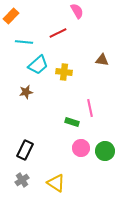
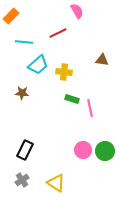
brown star: moved 4 px left, 1 px down; rotated 16 degrees clockwise
green rectangle: moved 23 px up
pink circle: moved 2 px right, 2 px down
